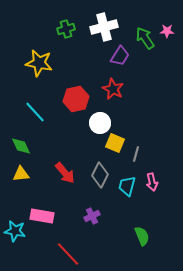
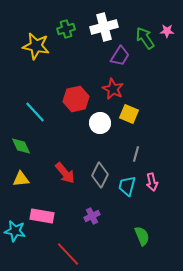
yellow star: moved 3 px left, 17 px up
yellow square: moved 14 px right, 29 px up
yellow triangle: moved 5 px down
